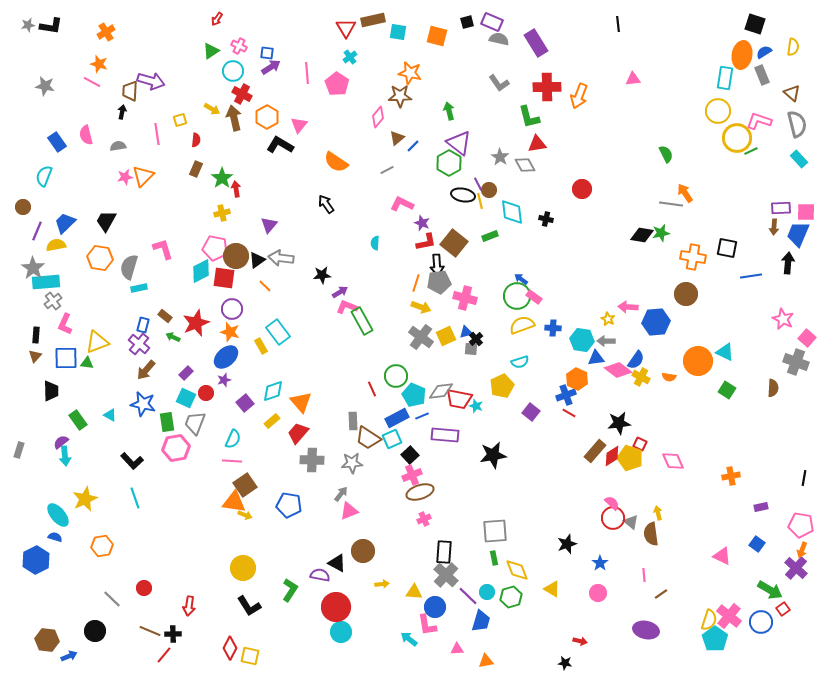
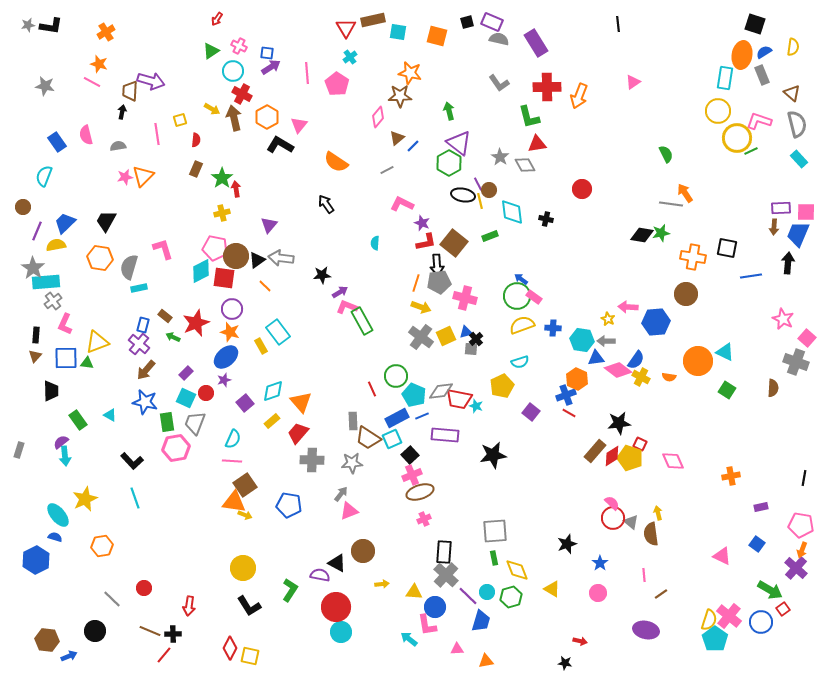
pink triangle at (633, 79): moved 3 px down; rotated 28 degrees counterclockwise
blue star at (143, 404): moved 2 px right, 2 px up
